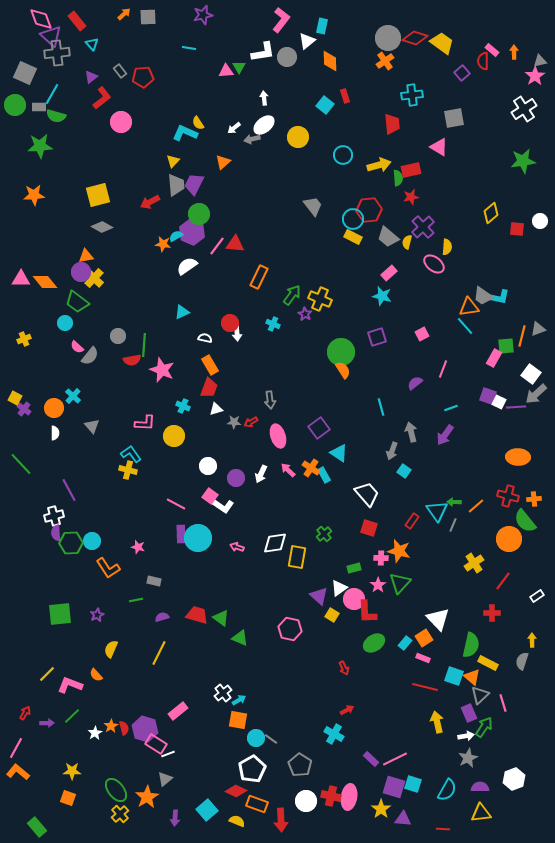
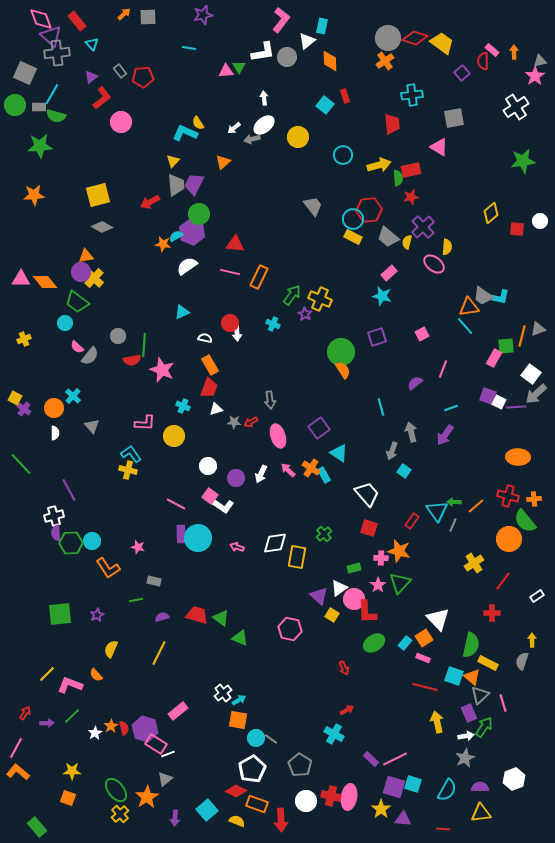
white cross at (524, 109): moved 8 px left, 2 px up
pink line at (217, 246): moved 13 px right, 26 px down; rotated 66 degrees clockwise
gray star at (468, 758): moved 3 px left
